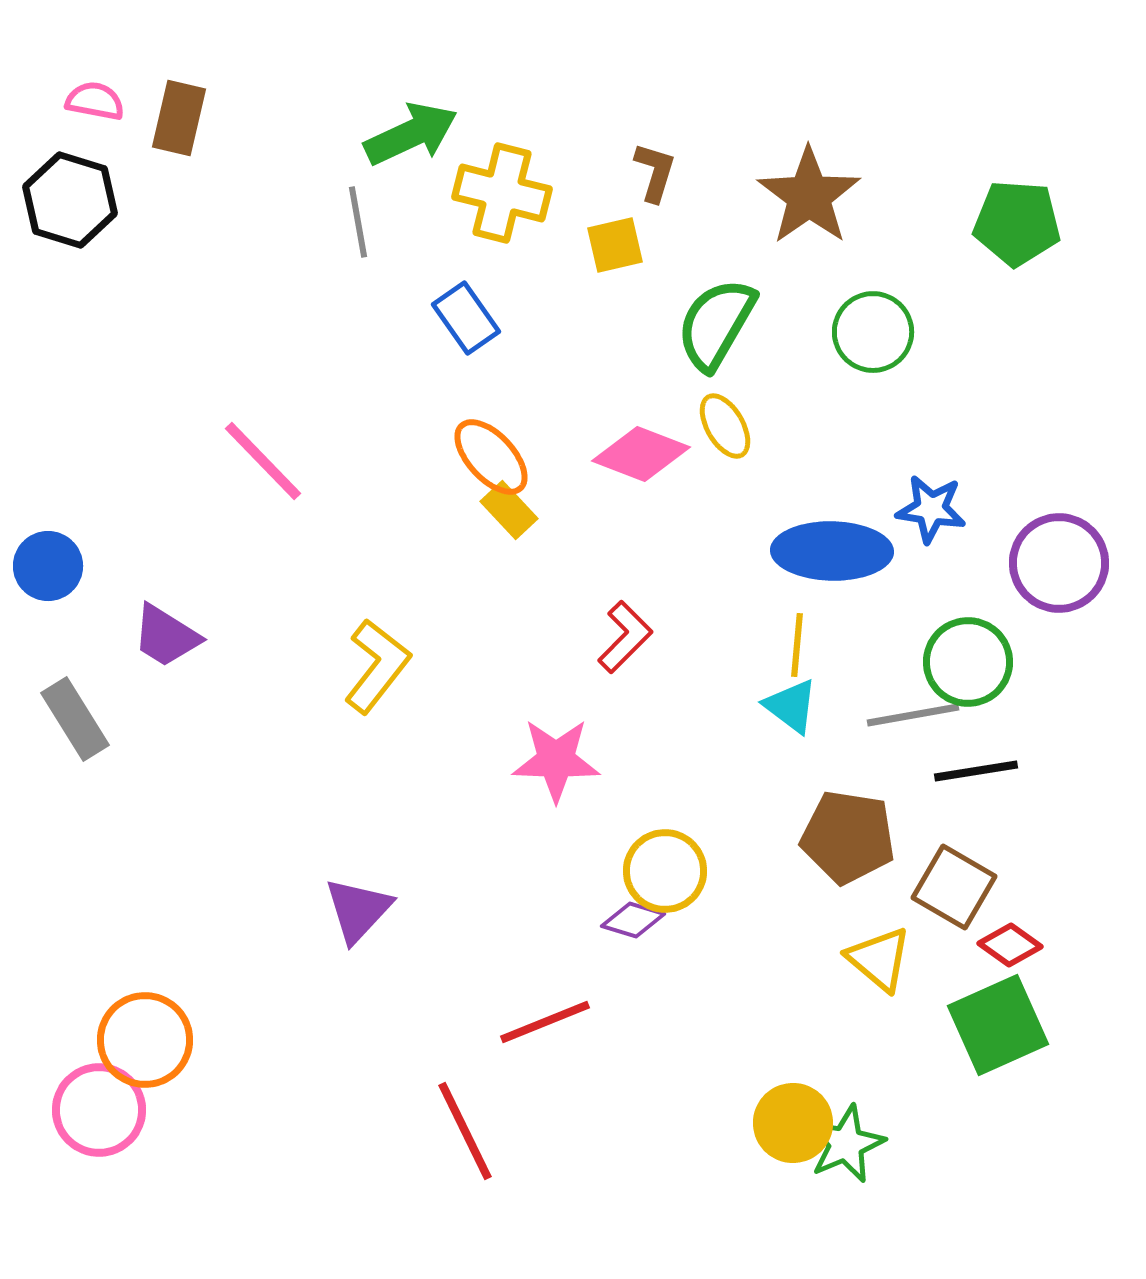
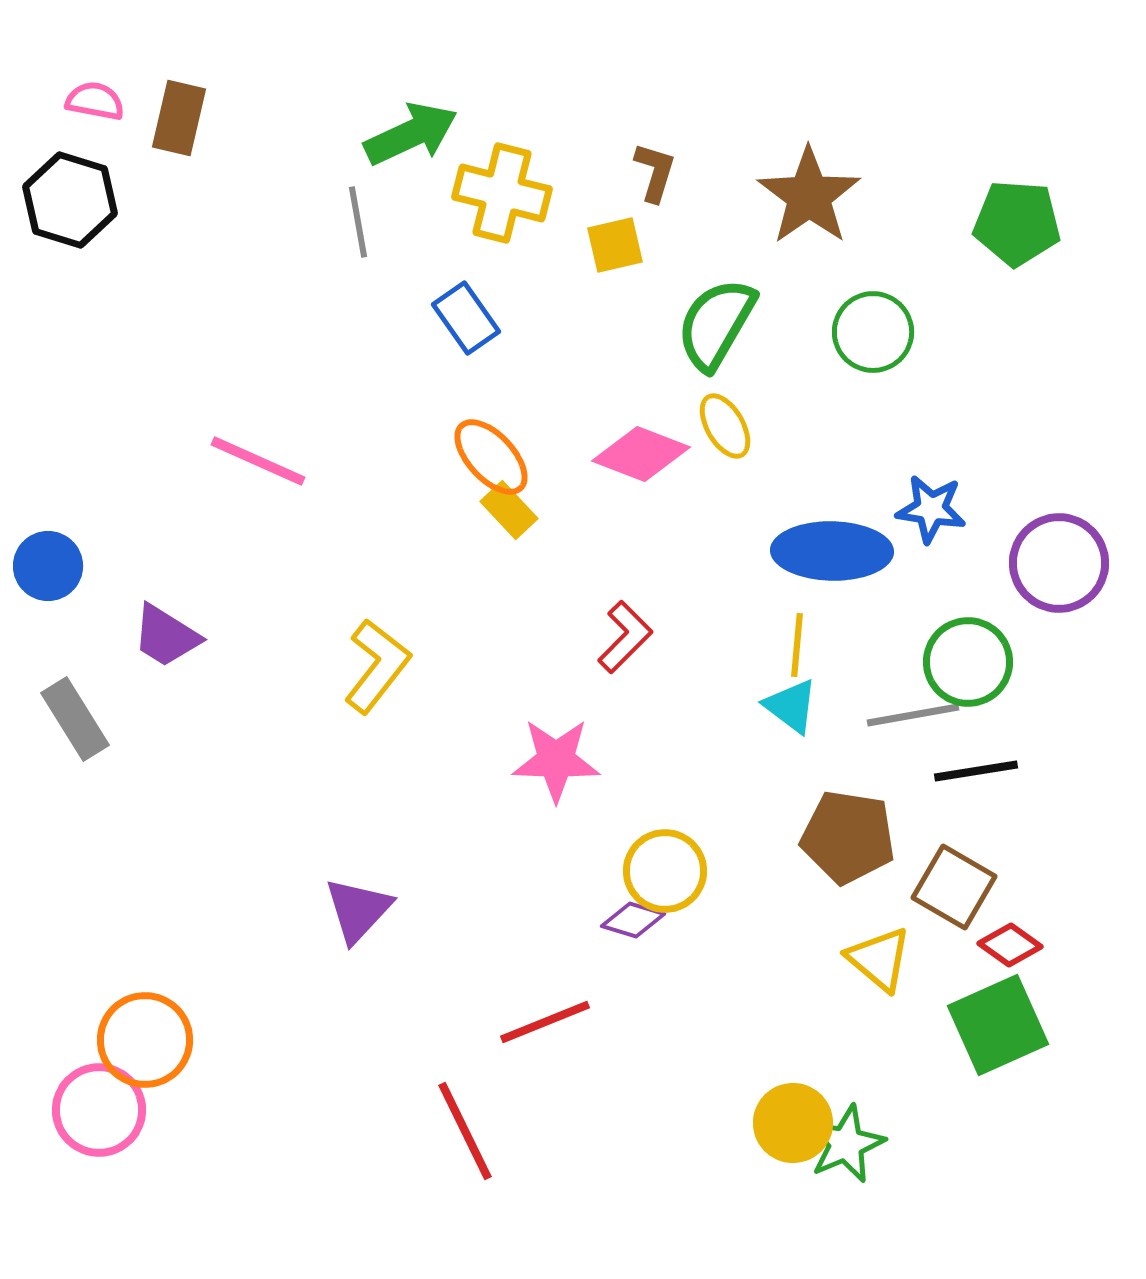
pink line at (263, 461): moved 5 px left; rotated 22 degrees counterclockwise
